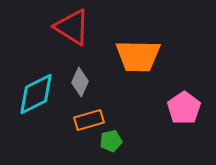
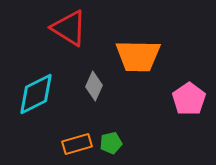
red triangle: moved 3 px left, 1 px down
gray diamond: moved 14 px right, 4 px down
pink pentagon: moved 5 px right, 9 px up
orange rectangle: moved 12 px left, 24 px down
green pentagon: moved 2 px down
